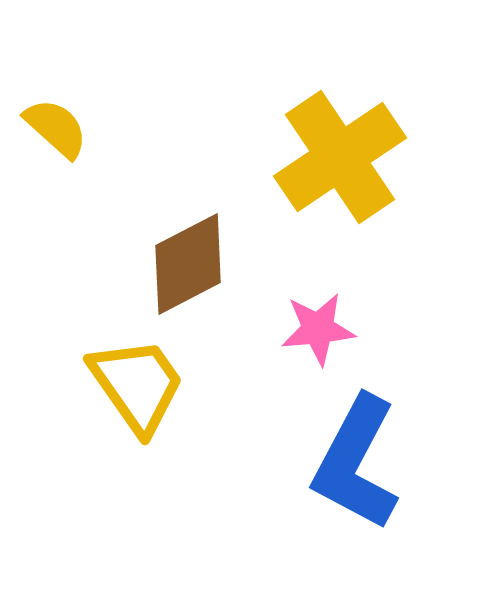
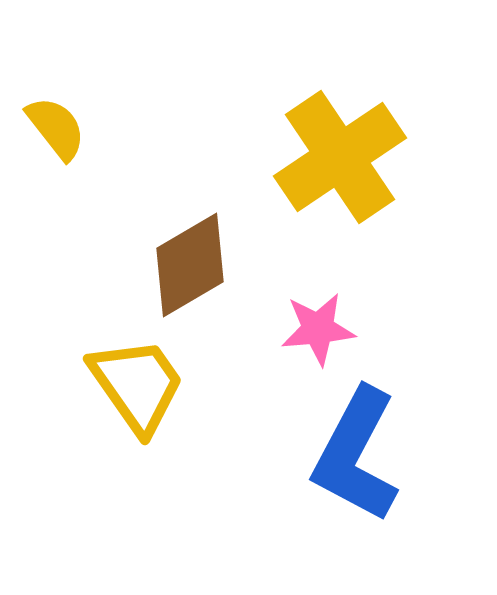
yellow semicircle: rotated 10 degrees clockwise
brown diamond: moved 2 px right, 1 px down; rotated 3 degrees counterclockwise
blue L-shape: moved 8 px up
